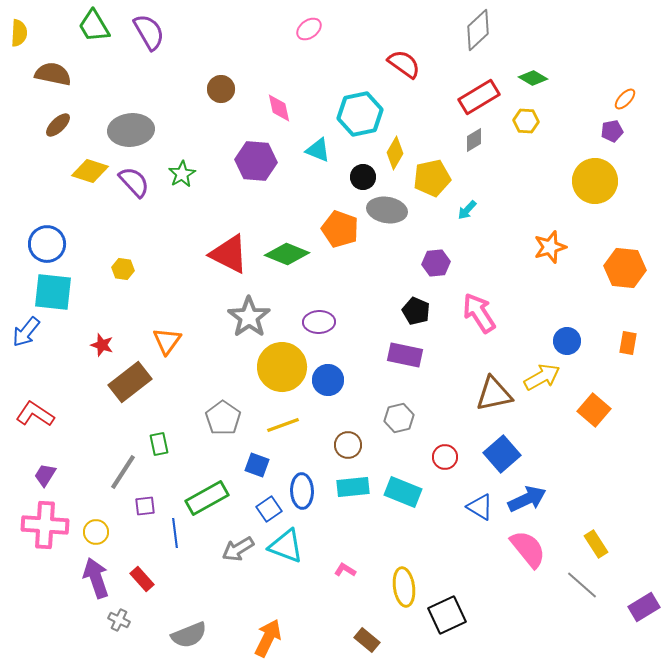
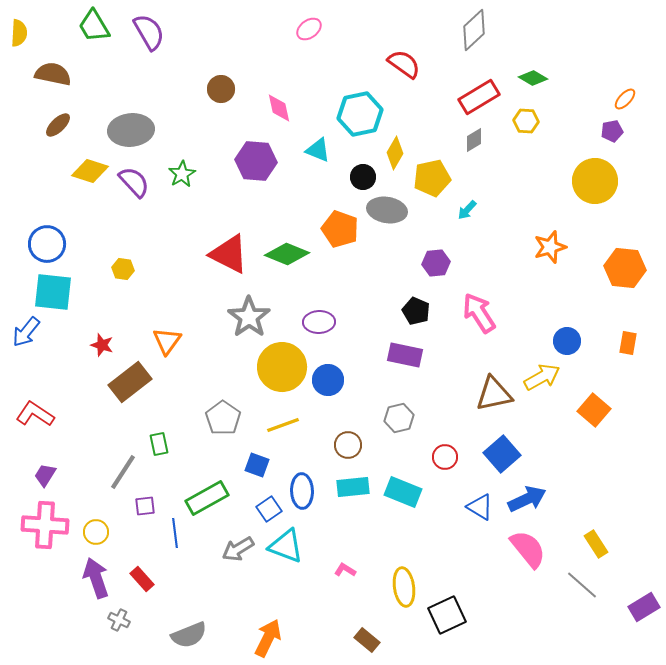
gray diamond at (478, 30): moved 4 px left
